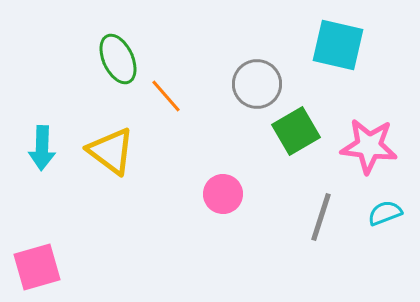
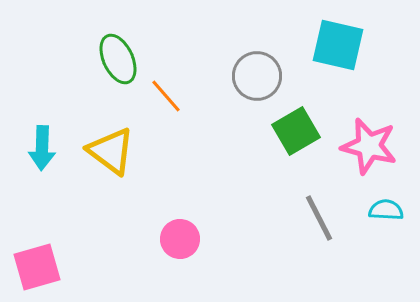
gray circle: moved 8 px up
pink star: rotated 8 degrees clockwise
pink circle: moved 43 px left, 45 px down
cyan semicircle: moved 1 px right, 3 px up; rotated 24 degrees clockwise
gray line: moved 2 px left, 1 px down; rotated 45 degrees counterclockwise
